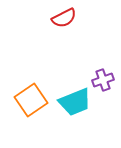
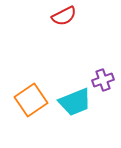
red semicircle: moved 2 px up
